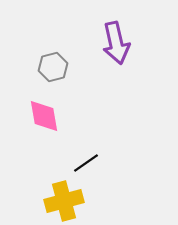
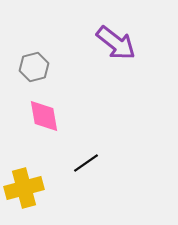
purple arrow: rotated 39 degrees counterclockwise
gray hexagon: moved 19 px left
yellow cross: moved 40 px left, 13 px up
